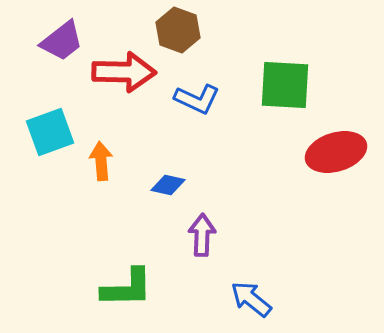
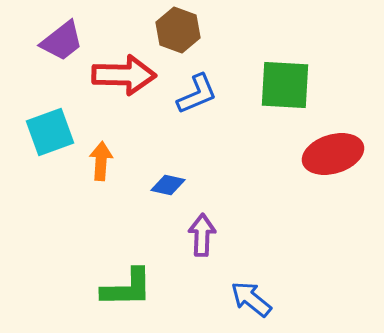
red arrow: moved 3 px down
blue L-shape: moved 5 px up; rotated 48 degrees counterclockwise
red ellipse: moved 3 px left, 2 px down
orange arrow: rotated 9 degrees clockwise
